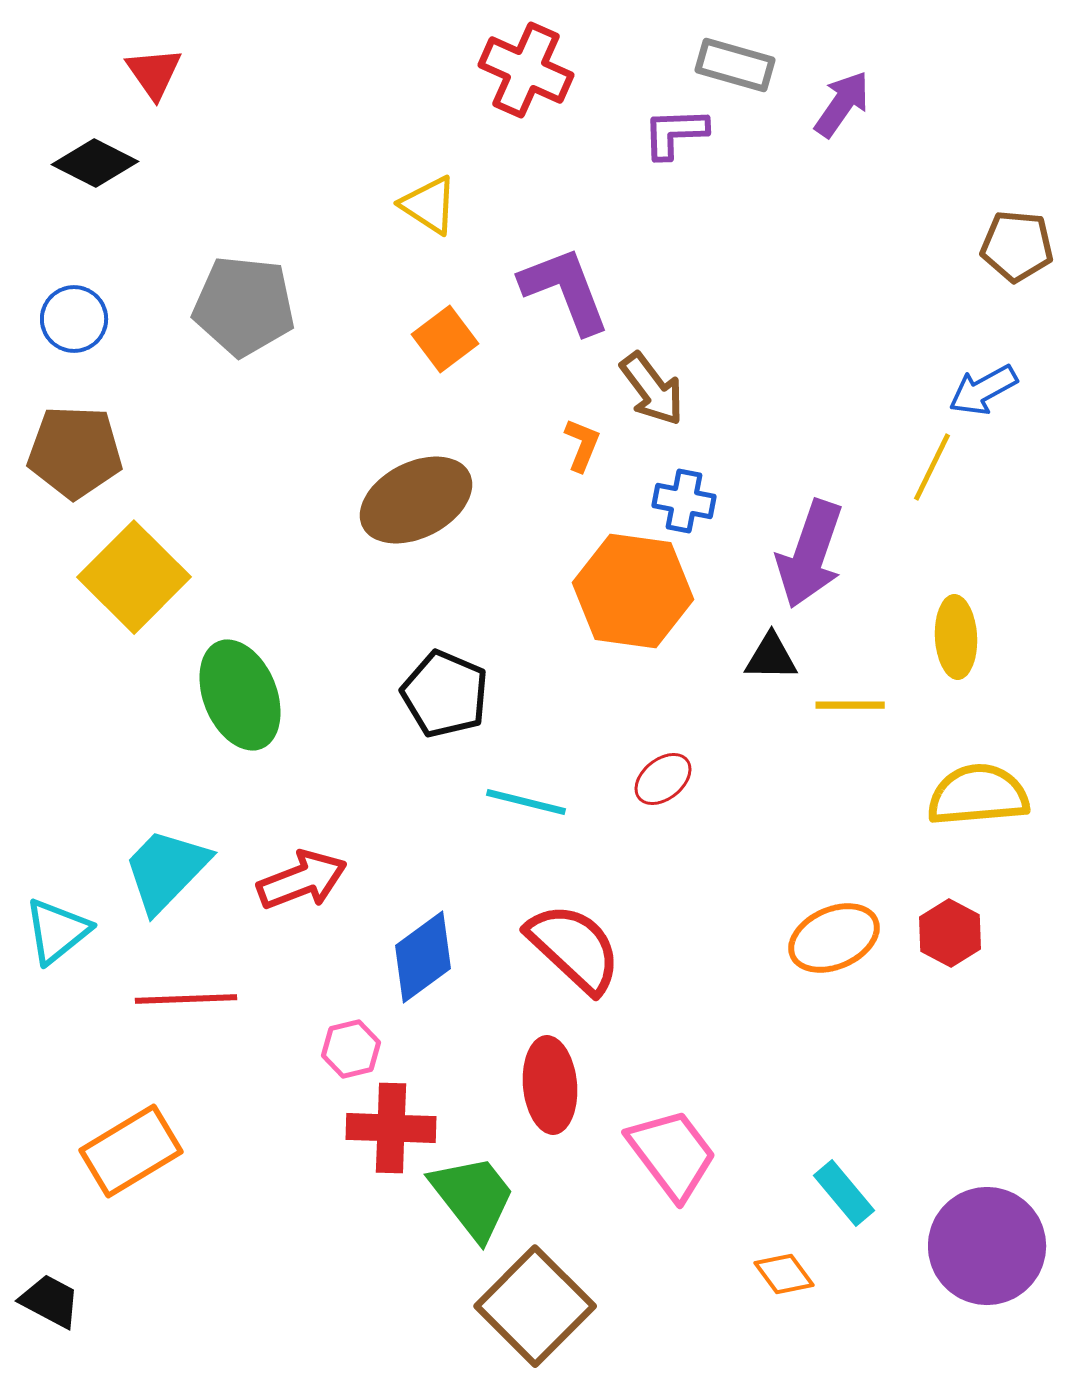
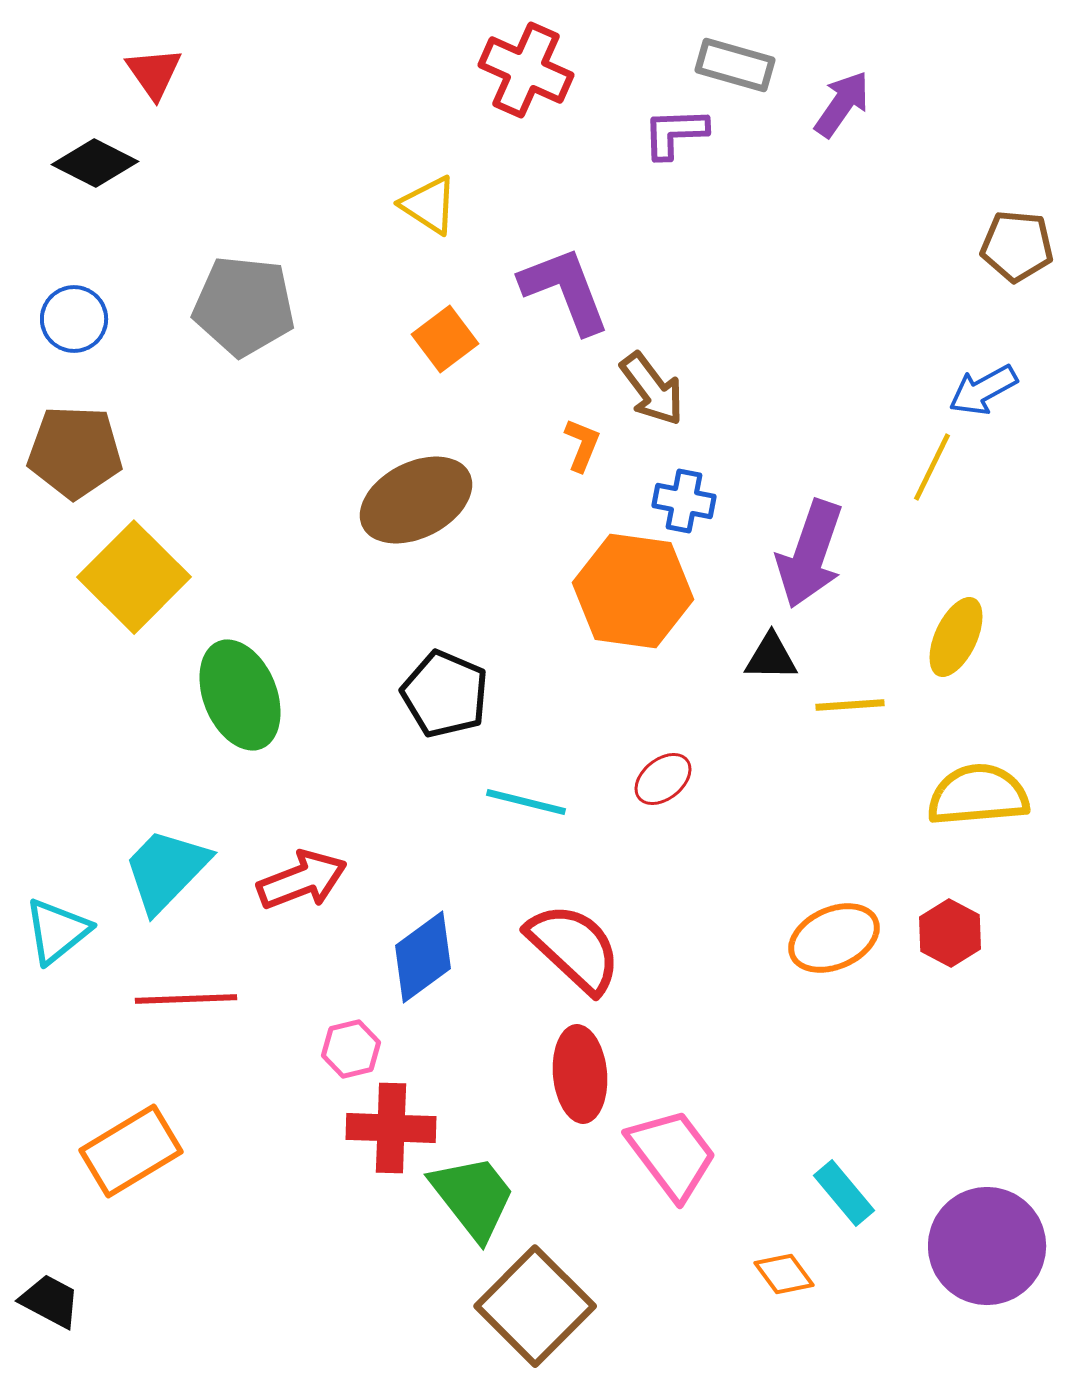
yellow ellipse at (956, 637): rotated 28 degrees clockwise
yellow line at (850, 705): rotated 4 degrees counterclockwise
red ellipse at (550, 1085): moved 30 px right, 11 px up
